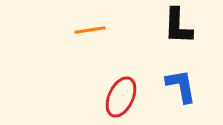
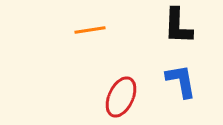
blue L-shape: moved 5 px up
